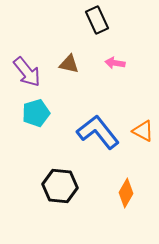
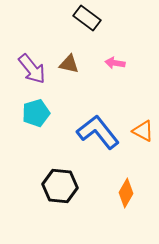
black rectangle: moved 10 px left, 2 px up; rotated 28 degrees counterclockwise
purple arrow: moved 5 px right, 3 px up
